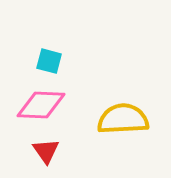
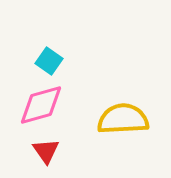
cyan square: rotated 20 degrees clockwise
pink diamond: rotated 18 degrees counterclockwise
